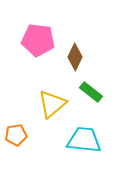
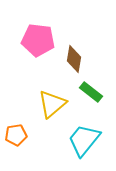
brown diamond: moved 1 px left, 2 px down; rotated 16 degrees counterclockwise
cyan trapezoid: rotated 57 degrees counterclockwise
